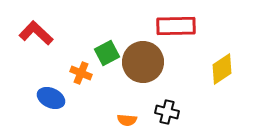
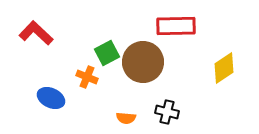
yellow diamond: moved 2 px right, 1 px up
orange cross: moved 6 px right, 4 px down
orange semicircle: moved 1 px left, 2 px up
